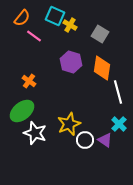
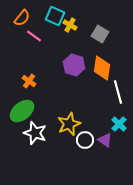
purple hexagon: moved 3 px right, 3 px down
